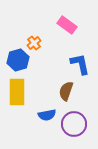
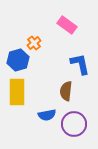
brown semicircle: rotated 12 degrees counterclockwise
